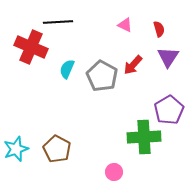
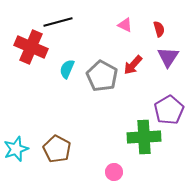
black line: rotated 12 degrees counterclockwise
